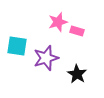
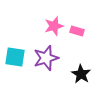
pink star: moved 4 px left, 4 px down
cyan square: moved 2 px left, 11 px down
black star: moved 4 px right
